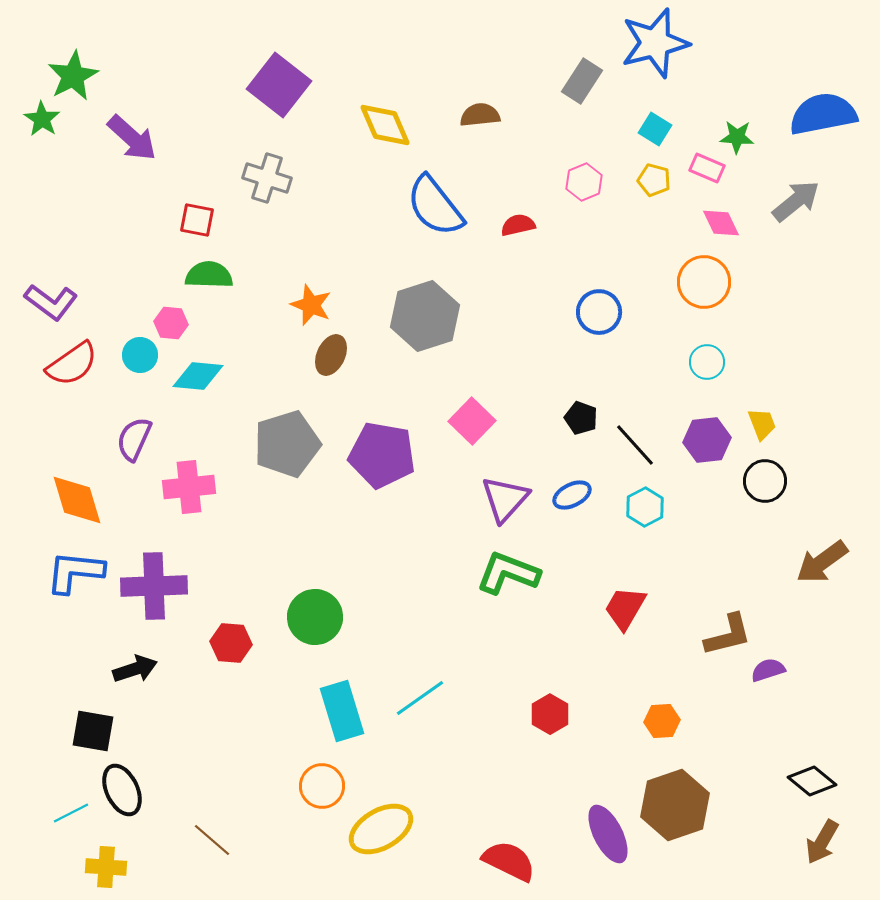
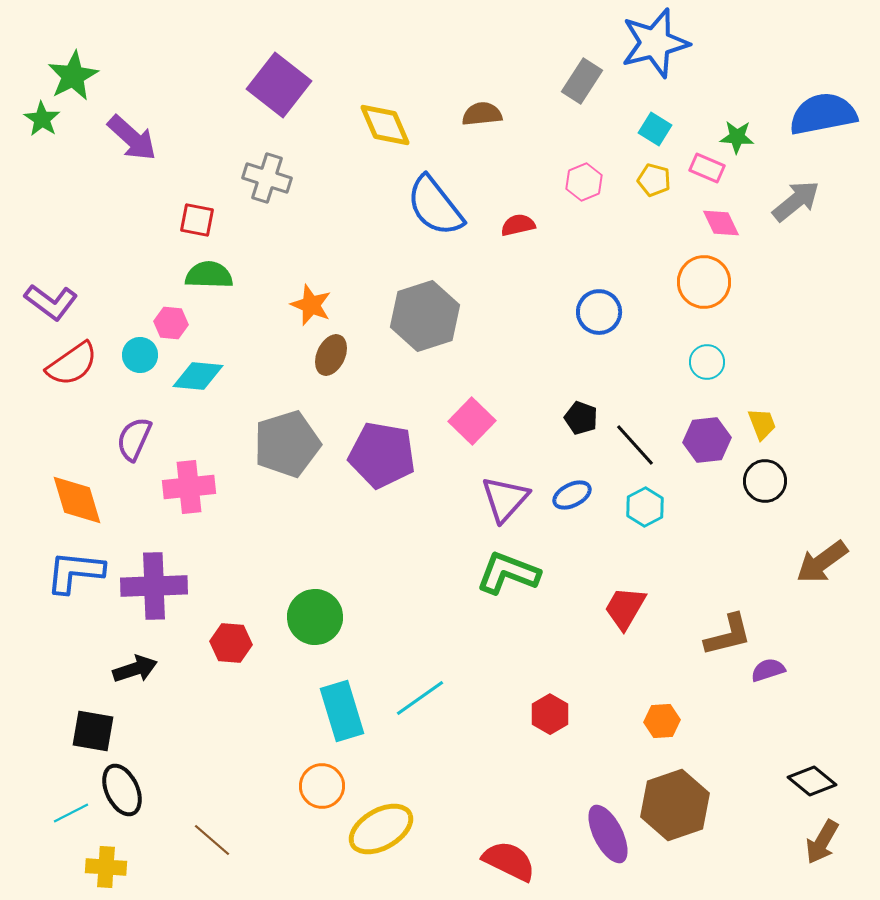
brown semicircle at (480, 115): moved 2 px right, 1 px up
